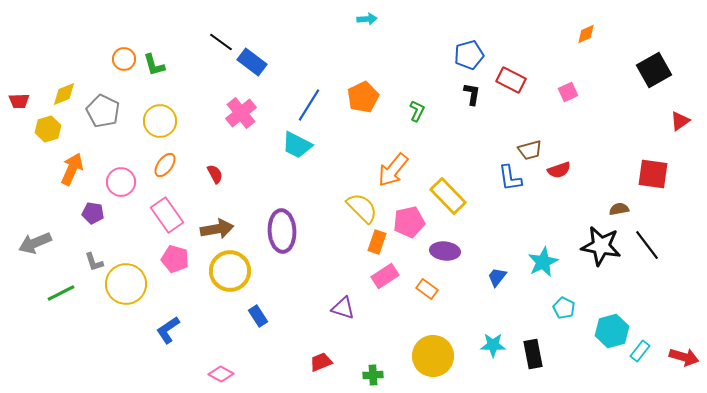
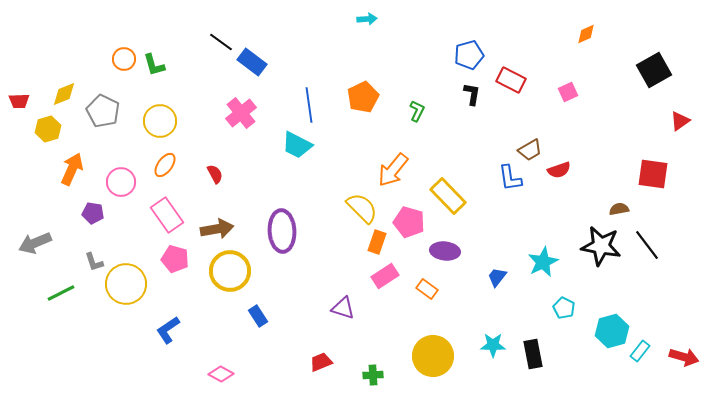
blue line at (309, 105): rotated 40 degrees counterclockwise
brown trapezoid at (530, 150): rotated 15 degrees counterclockwise
pink pentagon at (409, 222): rotated 28 degrees clockwise
